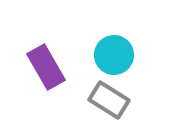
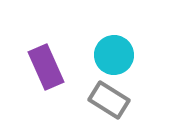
purple rectangle: rotated 6 degrees clockwise
